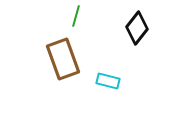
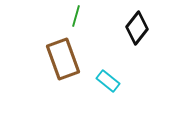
cyan rectangle: rotated 25 degrees clockwise
